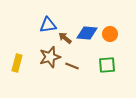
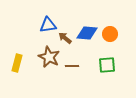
brown star: moved 1 px left; rotated 30 degrees counterclockwise
brown line: rotated 24 degrees counterclockwise
